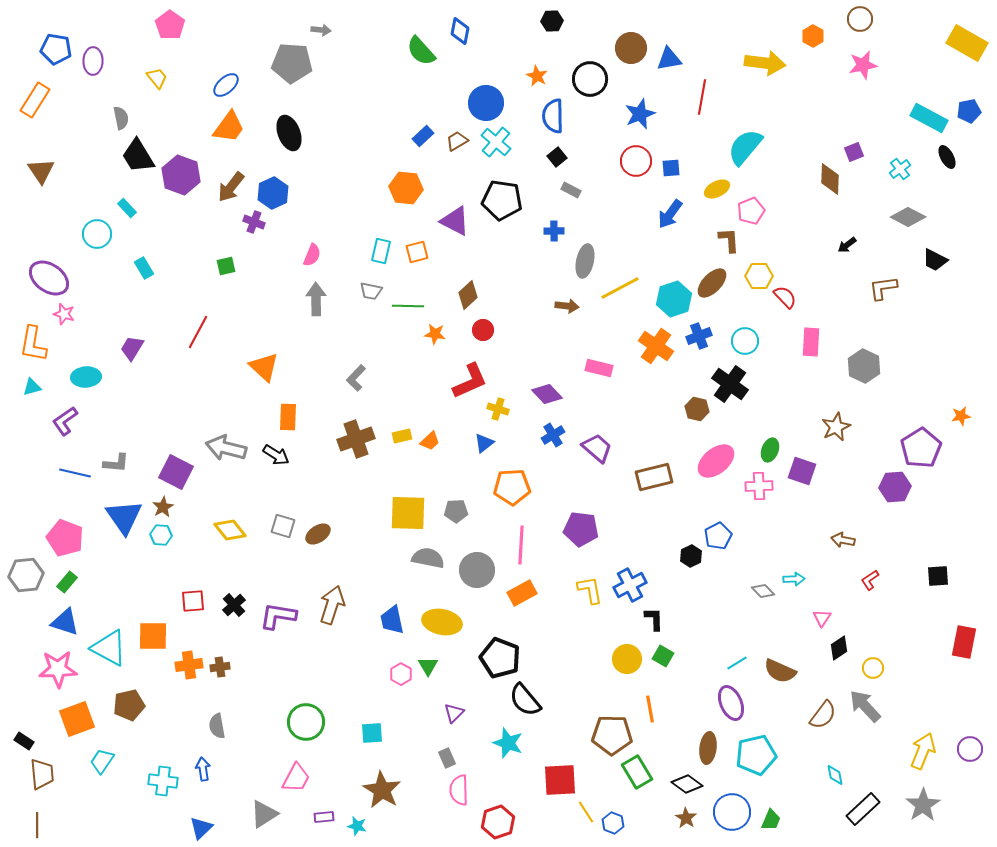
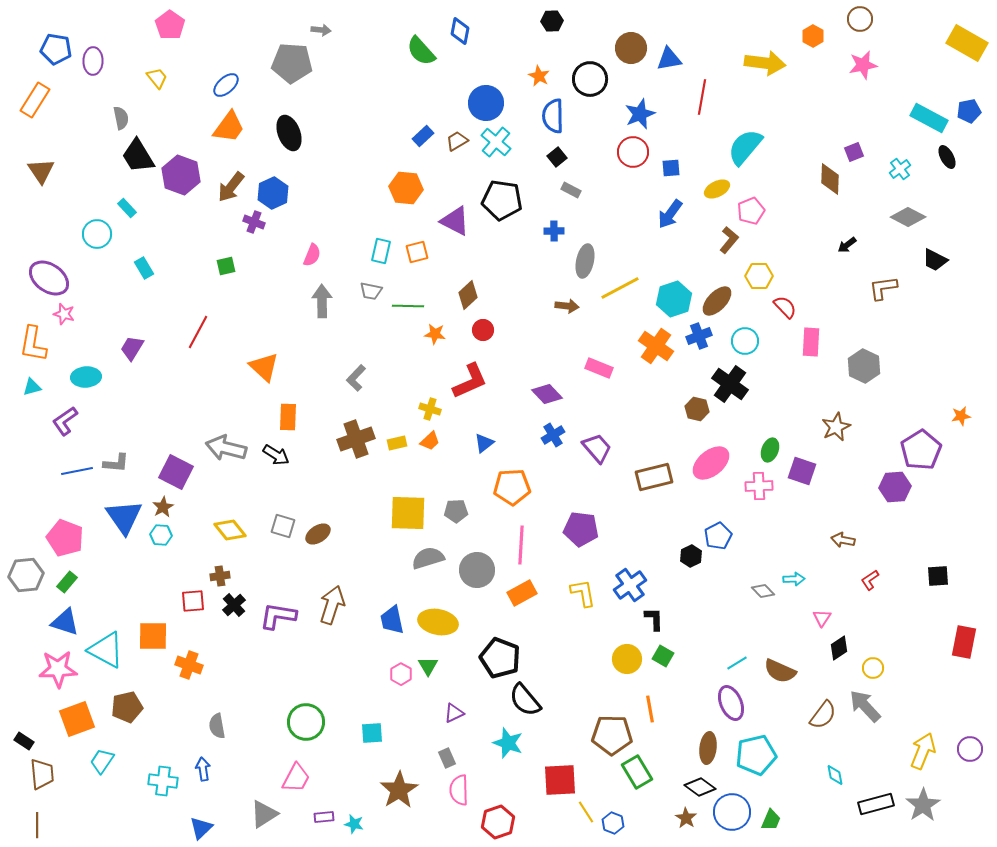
orange star at (537, 76): moved 2 px right
red circle at (636, 161): moved 3 px left, 9 px up
brown L-shape at (729, 240): rotated 44 degrees clockwise
brown ellipse at (712, 283): moved 5 px right, 18 px down
red semicircle at (785, 297): moved 10 px down
gray arrow at (316, 299): moved 6 px right, 2 px down
pink rectangle at (599, 368): rotated 8 degrees clockwise
yellow cross at (498, 409): moved 68 px left
yellow rectangle at (402, 436): moved 5 px left, 7 px down
purple trapezoid at (597, 448): rotated 8 degrees clockwise
purple pentagon at (921, 448): moved 2 px down
pink ellipse at (716, 461): moved 5 px left, 2 px down
blue line at (75, 473): moved 2 px right, 2 px up; rotated 24 degrees counterclockwise
gray semicircle at (428, 558): rotated 28 degrees counterclockwise
blue cross at (630, 585): rotated 8 degrees counterclockwise
yellow L-shape at (590, 590): moved 7 px left, 3 px down
yellow ellipse at (442, 622): moved 4 px left
cyan triangle at (109, 648): moved 3 px left, 2 px down
orange cross at (189, 665): rotated 28 degrees clockwise
brown cross at (220, 667): moved 91 px up
brown pentagon at (129, 705): moved 2 px left, 2 px down
purple triangle at (454, 713): rotated 20 degrees clockwise
black diamond at (687, 784): moved 13 px right, 3 px down
brown star at (382, 790): moved 17 px right; rotated 9 degrees clockwise
black rectangle at (863, 809): moved 13 px right, 5 px up; rotated 28 degrees clockwise
cyan star at (357, 826): moved 3 px left, 2 px up
